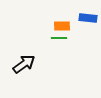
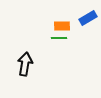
blue rectangle: rotated 36 degrees counterclockwise
black arrow: moved 1 px right; rotated 45 degrees counterclockwise
